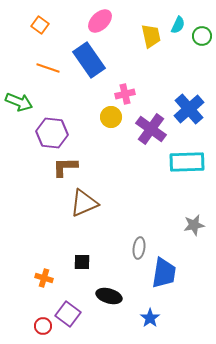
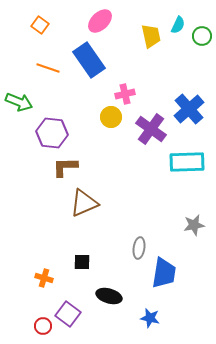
blue star: rotated 24 degrees counterclockwise
